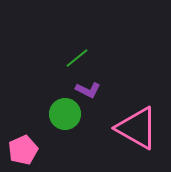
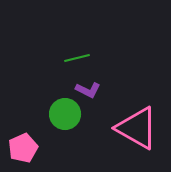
green line: rotated 25 degrees clockwise
pink pentagon: moved 2 px up
